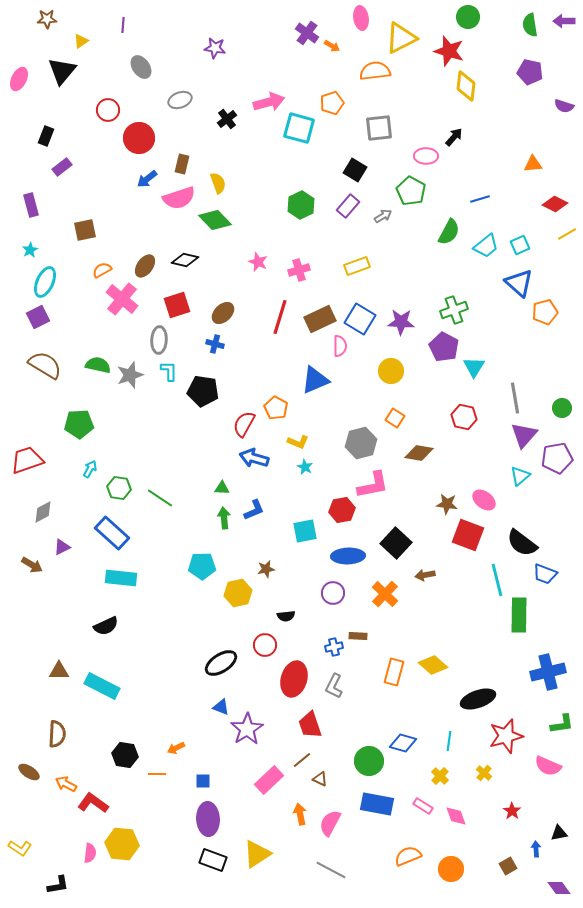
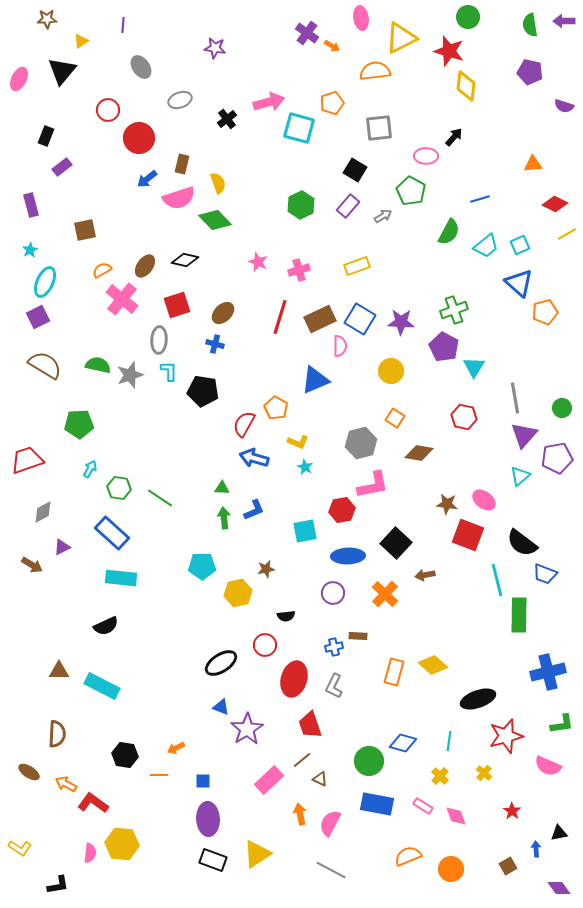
orange line at (157, 774): moved 2 px right, 1 px down
